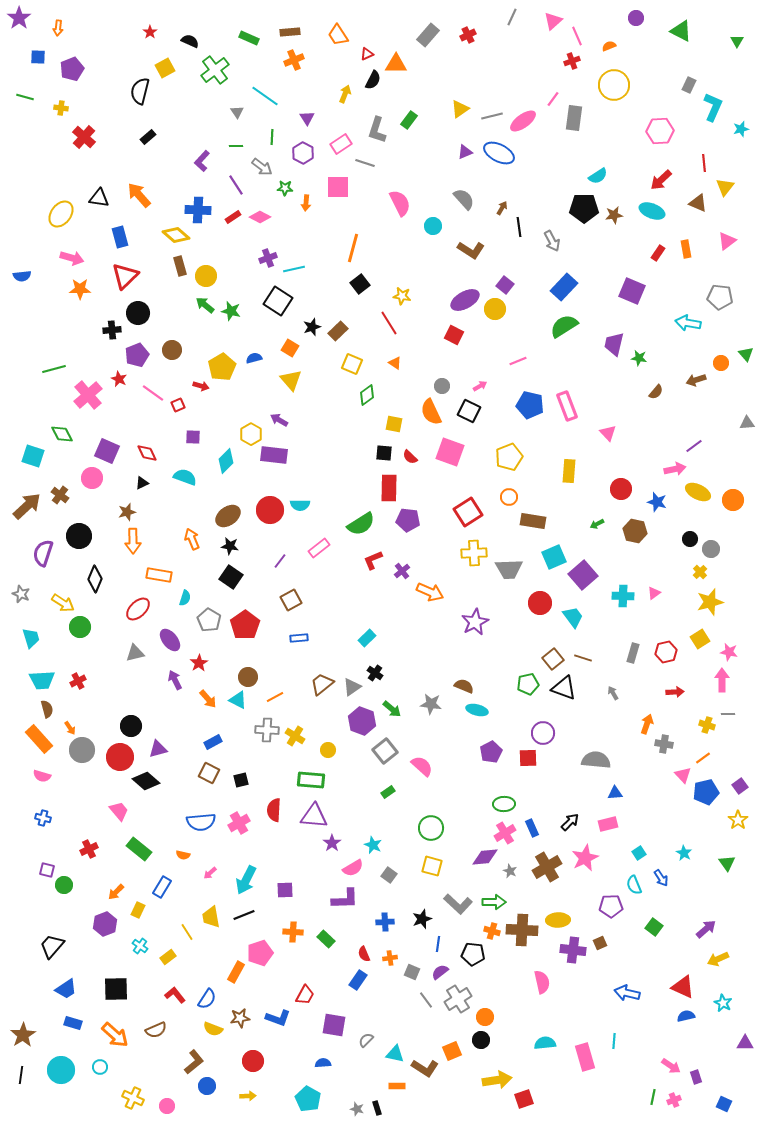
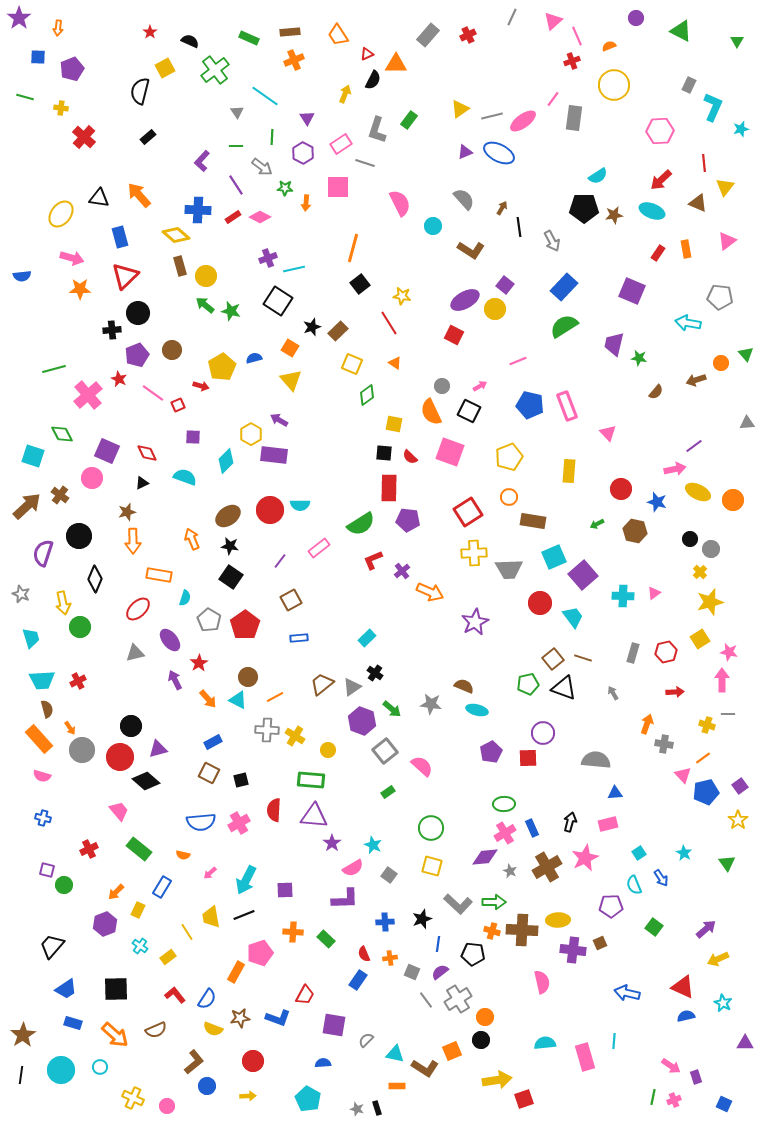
yellow arrow at (63, 603): rotated 45 degrees clockwise
black arrow at (570, 822): rotated 30 degrees counterclockwise
